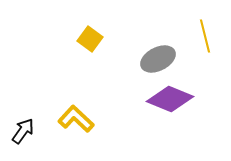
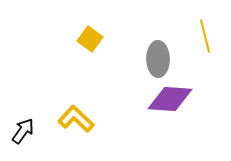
gray ellipse: rotated 64 degrees counterclockwise
purple diamond: rotated 18 degrees counterclockwise
